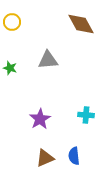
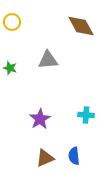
brown diamond: moved 2 px down
